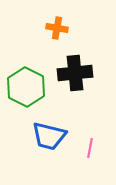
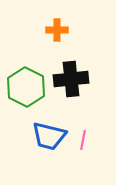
orange cross: moved 2 px down; rotated 10 degrees counterclockwise
black cross: moved 4 px left, 6 px down
pink line: moved 7 px left, 8 px up
